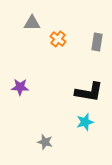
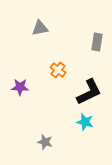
gray triangle: moved 8 px right, 5 px down; rotated 12 degrees counterclockwise
orange cross: moved 31 px down
black L-shape: rotated 36 degrees counterclockwise
cyan star: rotated 30 degrees clockwise
